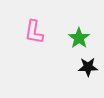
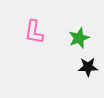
green star: rotated 15 degrees clockwise
